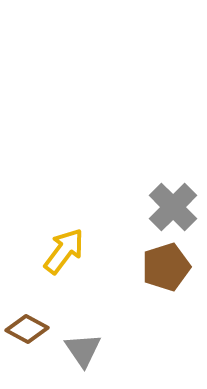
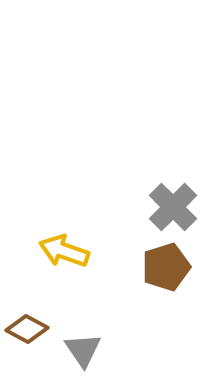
yellow arrow: rotated 108 degrees counterclockwise
